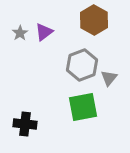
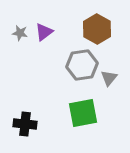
brown hexagon: moved 3 px right, 9 px down
gray star: rotated 28 degrees counterclockwise
gray hexagon: rotated 12 degrees clockwise
green square: moved 6 px down
